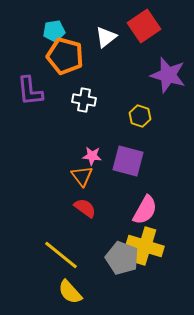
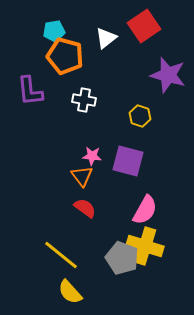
white triangle: moved 1 px down
